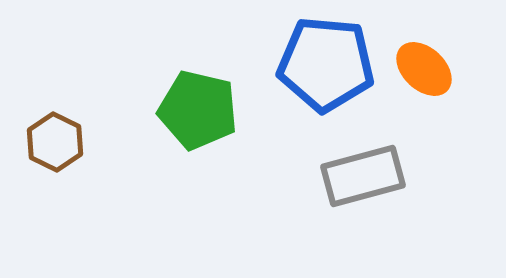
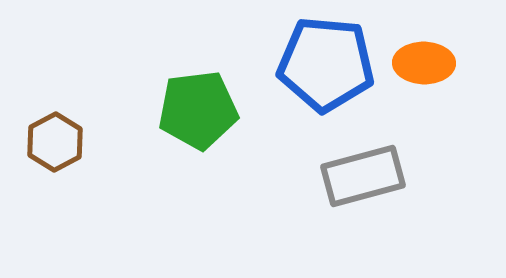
orange ellipse: moved 6 px up; rotated 42 degrees counterclockwise
green pentagon: rotated 20 degrees counterclockwise
brown hexagon: rotated 6 degrees clockwise
